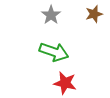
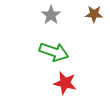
brown star: rotated 18 degrees clockwise
